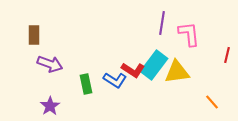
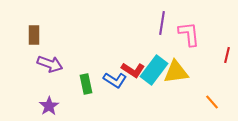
cyan rectangle: moved 5 px down
yellow triangle: moved 1 px left
purple star: moved 1 px left
